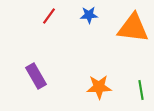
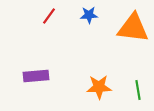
purple rectangle: rotated 65 degrees counterclockwise
green line: moved 3 px left
